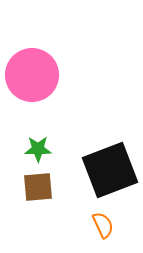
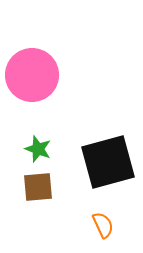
green star: rotated 20 degrees clockwise
black square: moved 2 px left, 8 px up; rotated 6 degrees clockwise
